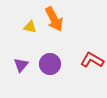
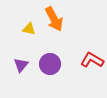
yellow triangle: moved 1 px left, 2 px down
